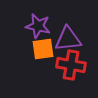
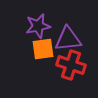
purple star: rotated 25 degrees counterclockwise
red cross: rotated 8 degrees clockwise
